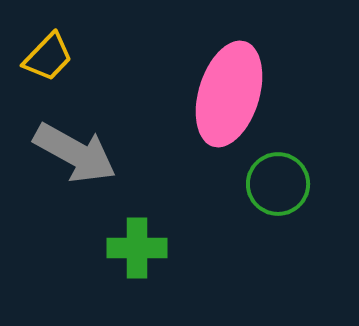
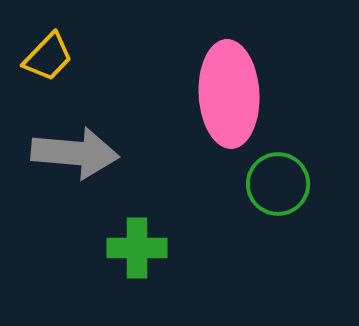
pink ellipse: rotated 20 degrees counterclockwise
gray arrow: rotated 24 degrees counterclockwise
